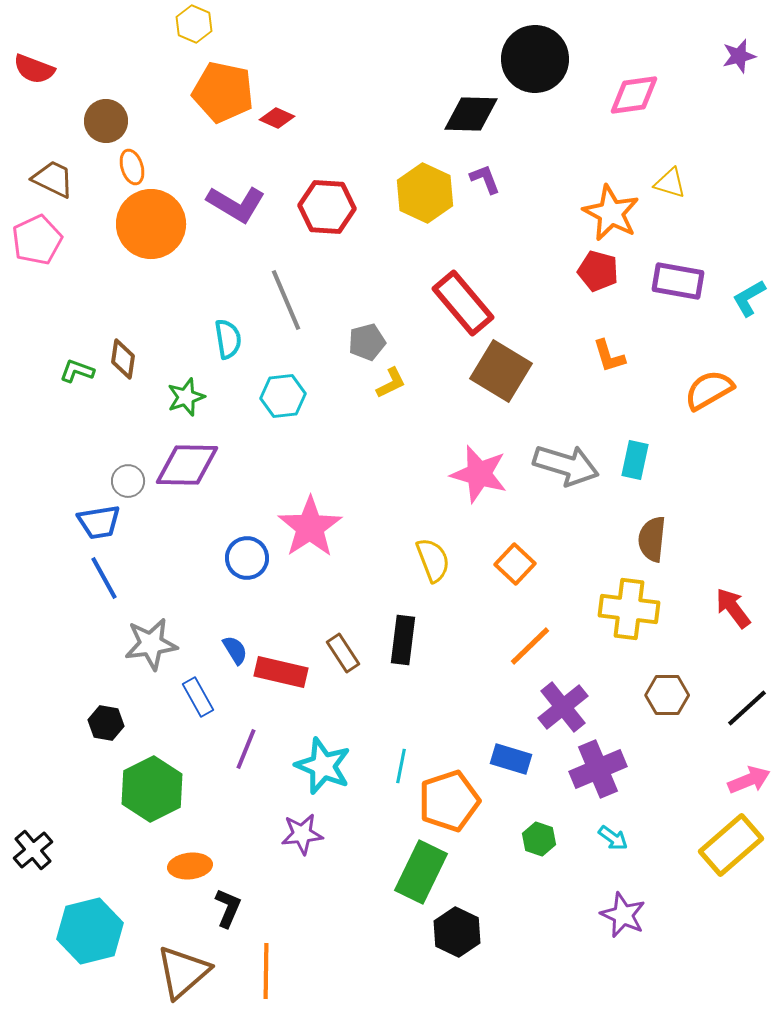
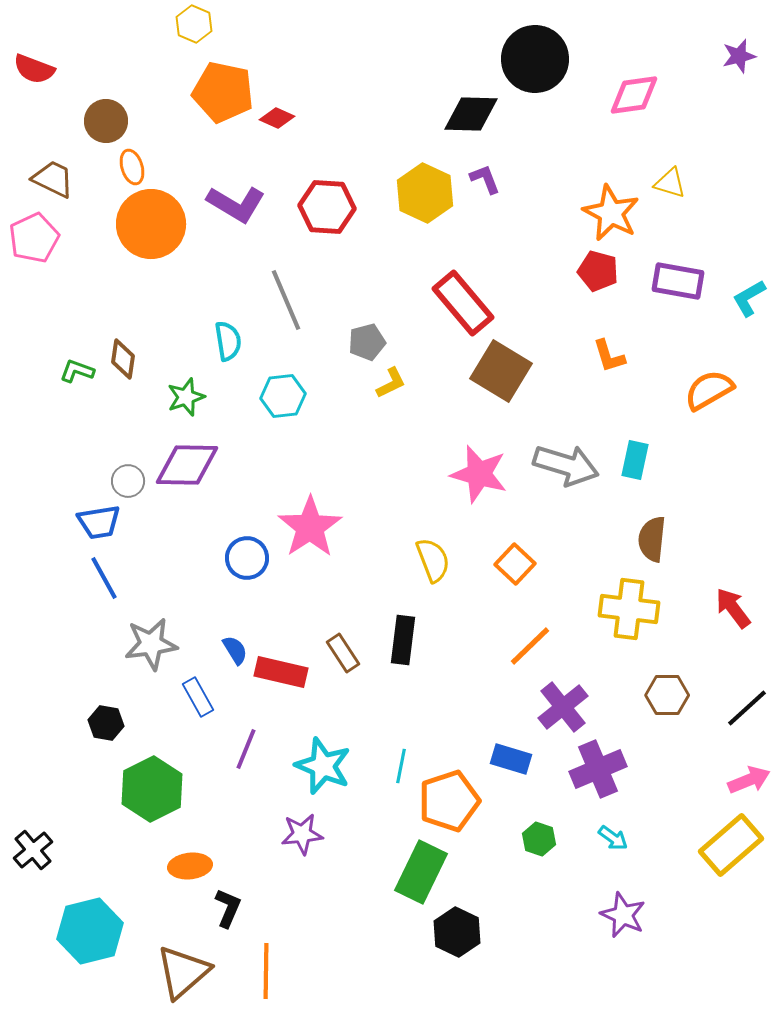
pink pentagon at (37, 240): moved 3 px left, 2 px up
cyan semicircle at (228, 339): moved 2 px down
